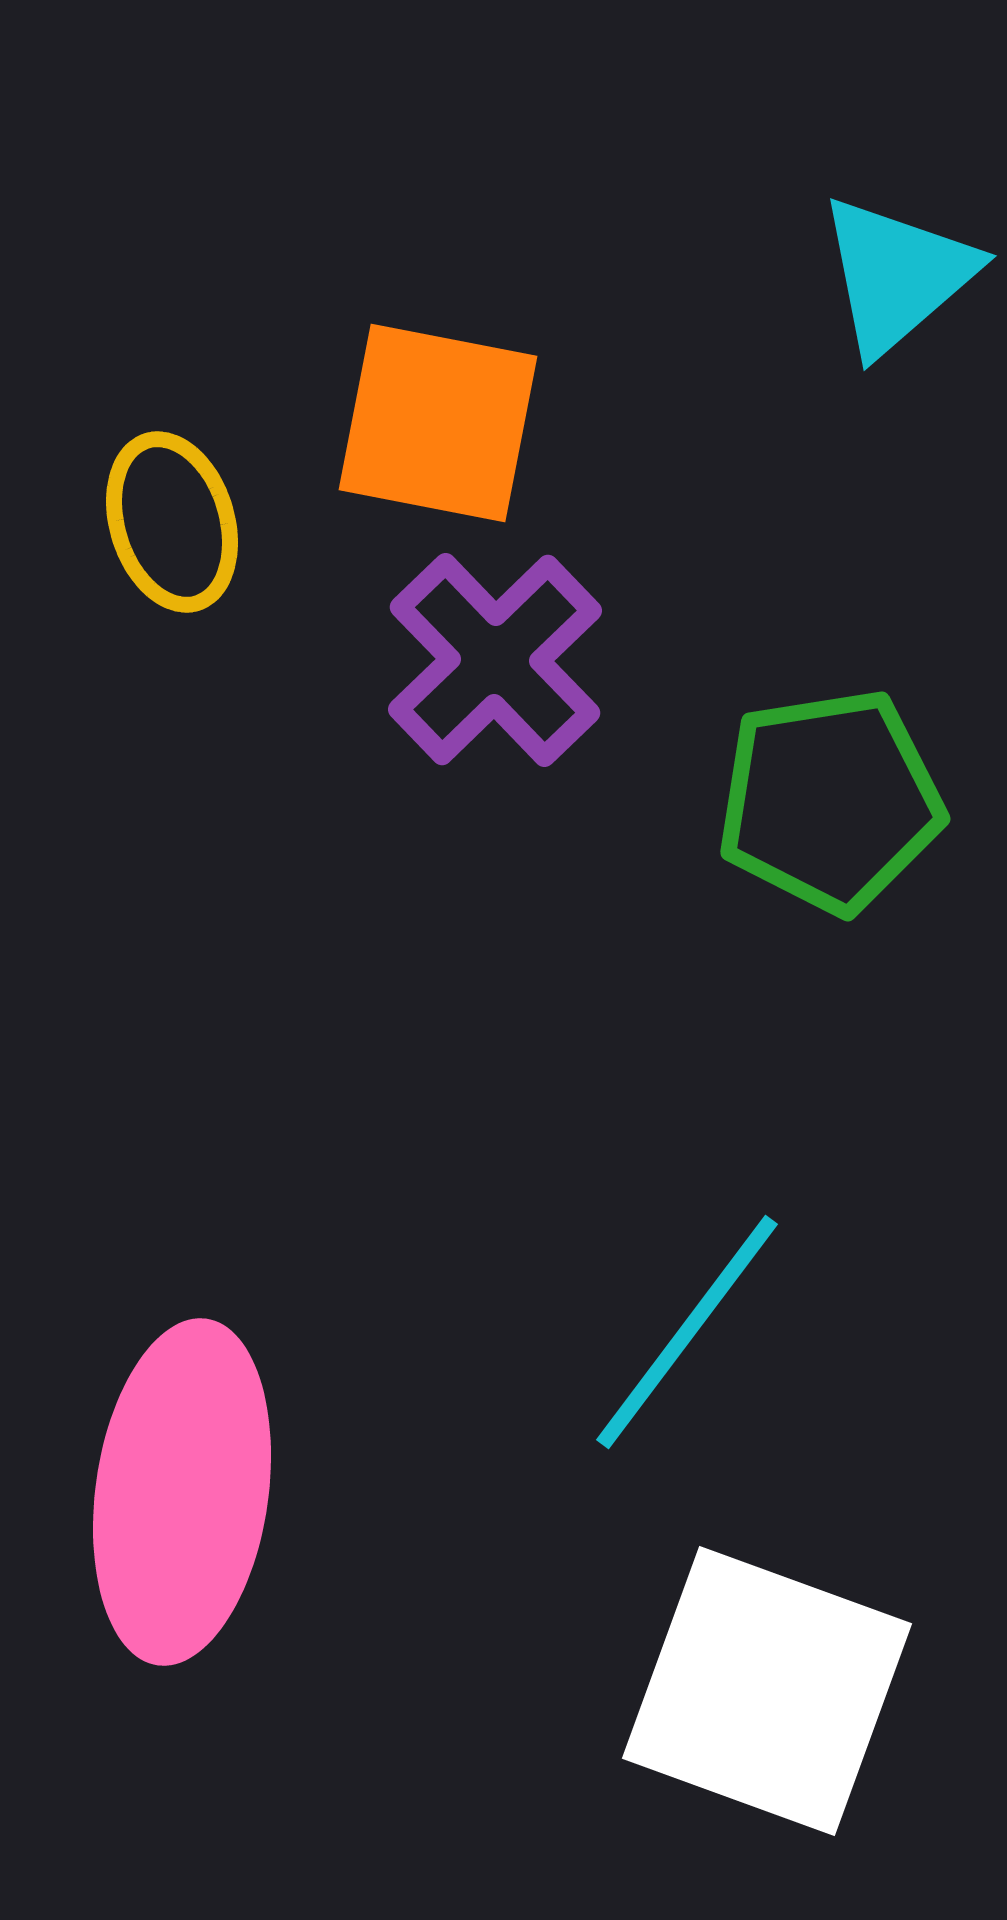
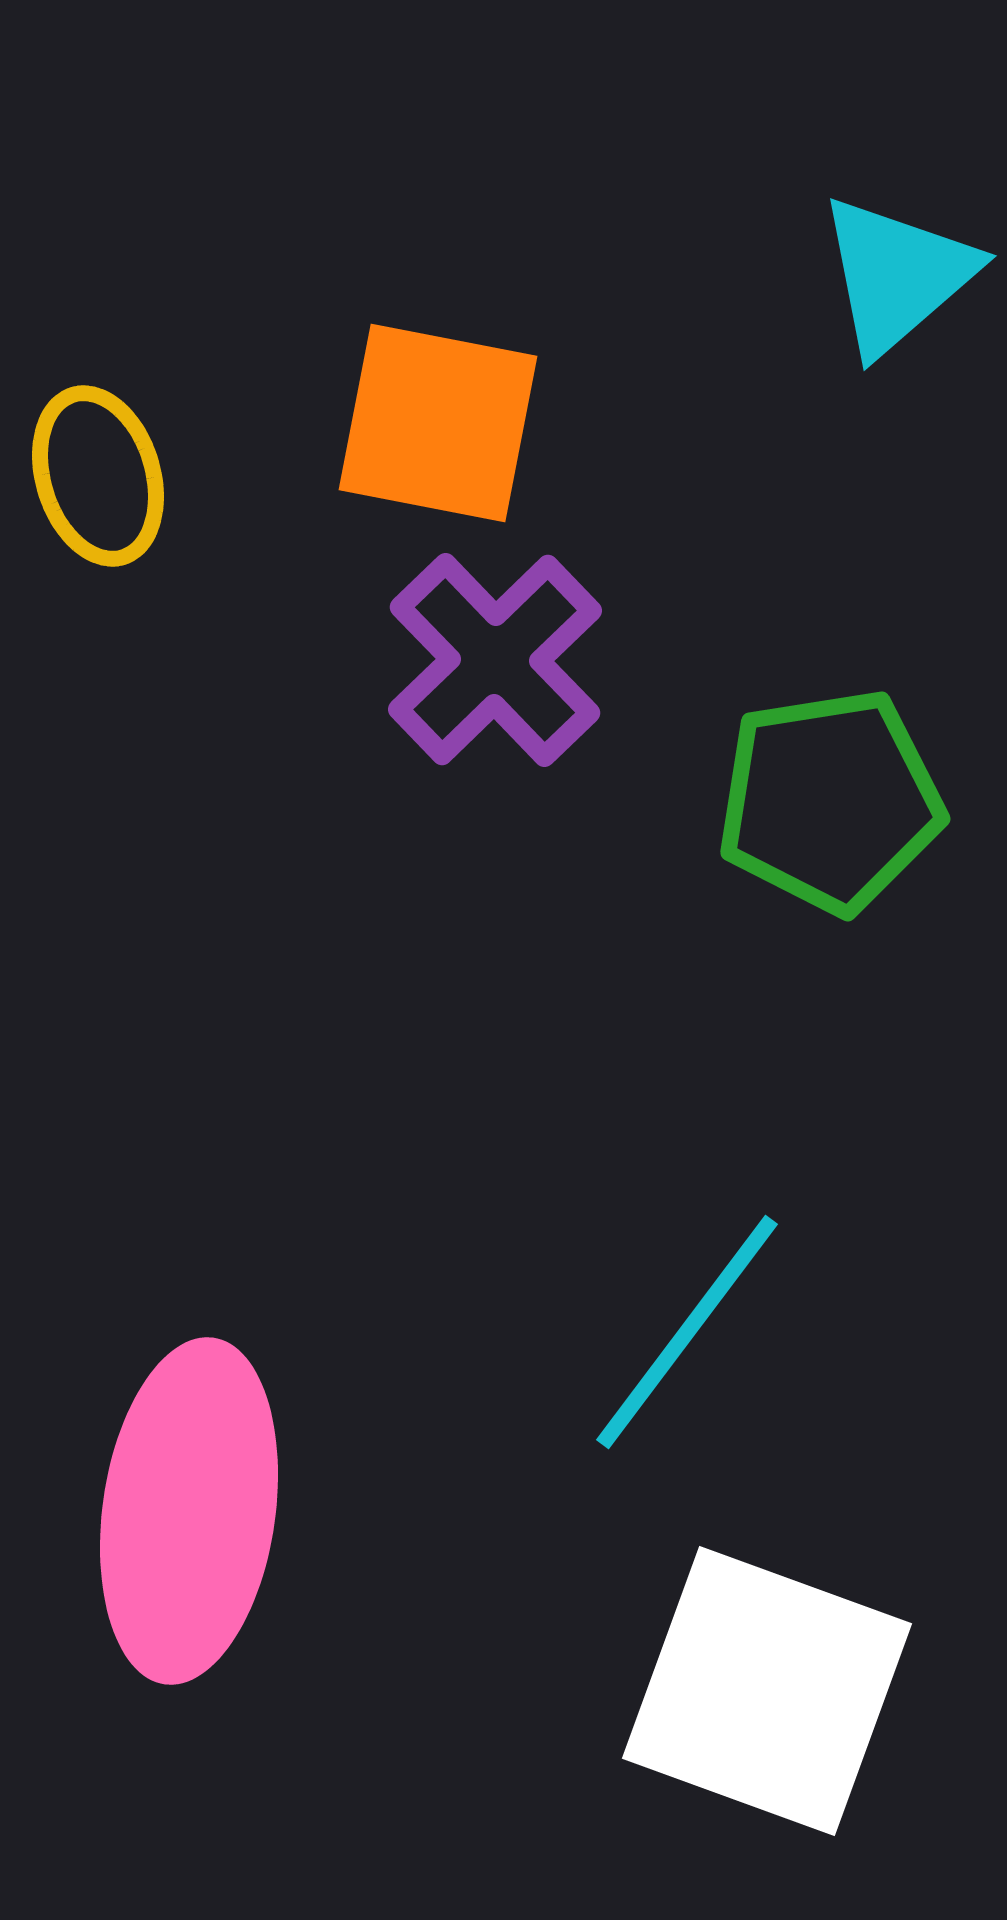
yellow ellipse: moved 74 px left, 46 px up
pink ellipse: moved 7 px right, 19 px down
